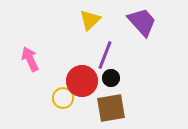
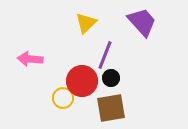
yellow triangle: moved 4 px left, 3 px down
pink arrow: rotated 60 degrees counterclockwise
